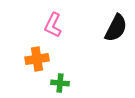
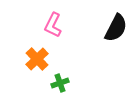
orange cross: rotated 35 degrees counterclockwise
green cross: rotated 24 degrees counterclockwise
